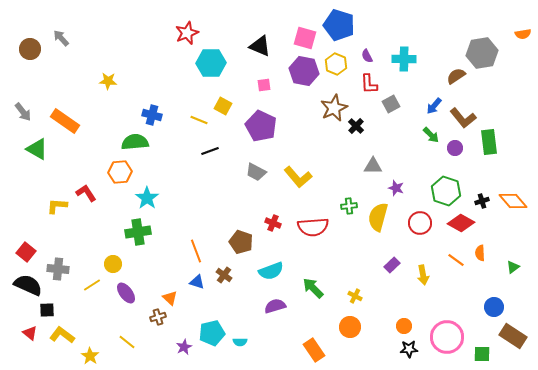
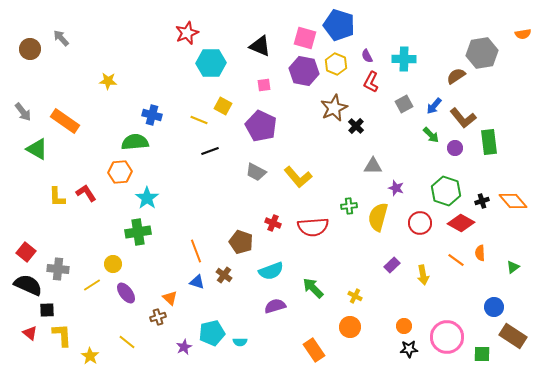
red L-shape at (369, 84): moved 2 px right, 2 px up; rotated 30 degrees clockwise
gray square at (391, 104): moved 13 px right
yellow L-shape at (57, 206): moved 9 px up; rotated 95 degrees counterclockwise
yellow L-shape at (62, 335): rotated 50 degrees clockwise
